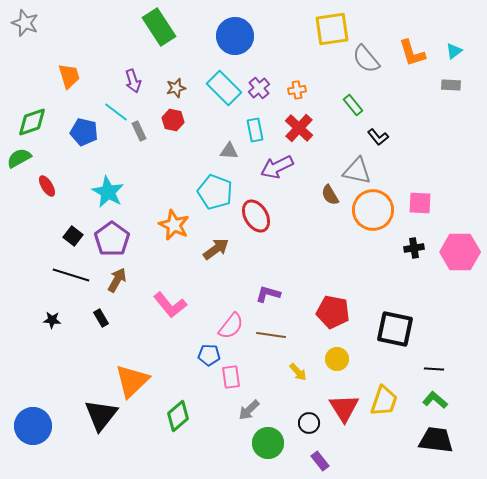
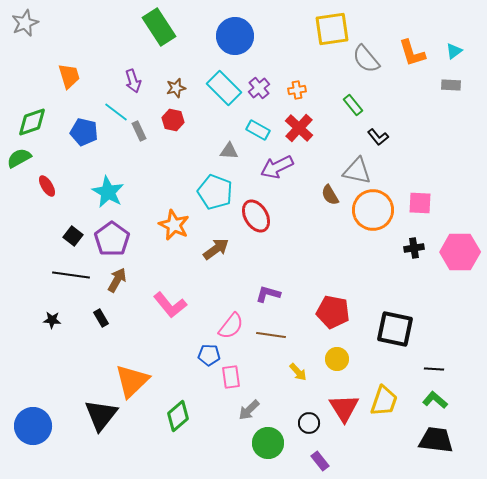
gray star at (25, 23): rotated 28 degrees clockwise
cyan rectangle at (255, 130): moved 3 px right; rotated 50 degrees counterclockwise
black line at (71, 275): rotated 9 degrees counterclockwise
